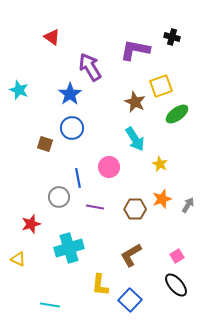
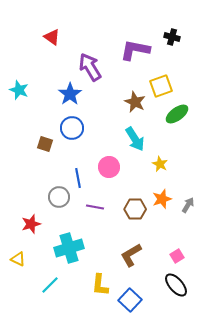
cyan line: moved 20 px up; rotated 54 degrees counterclockwise
